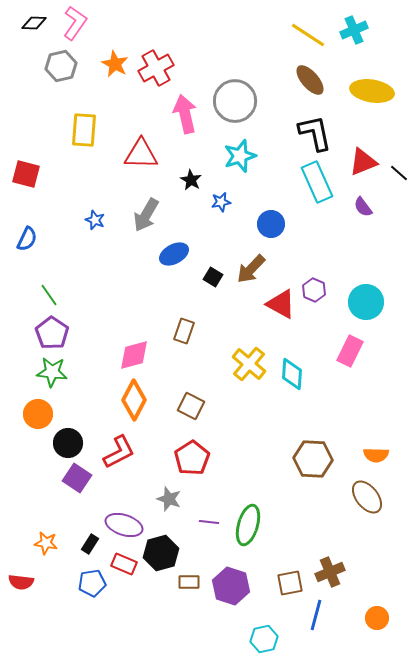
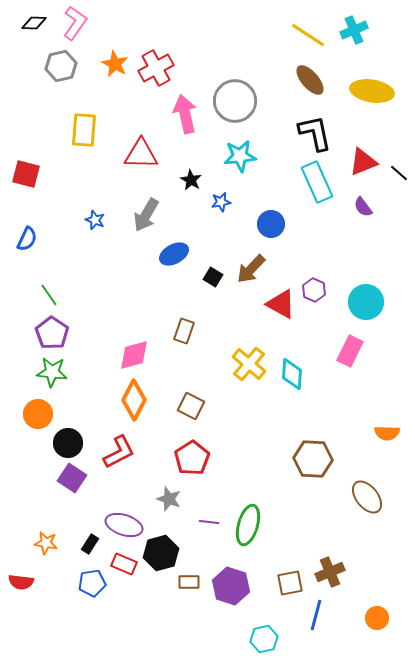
cyan star at (240, 156): rotated 12 degrees clockwise
orange semicircle at (376, 455): moved 11 px right, 22 px up
purple square at (77, 478): moved 5 px left
